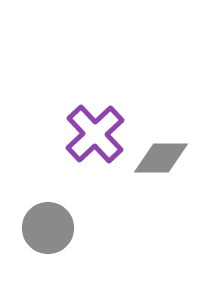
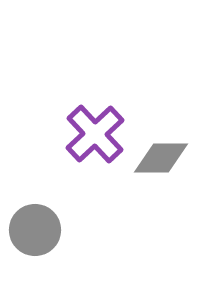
gray circle: moved 13 px left, 2 px down
